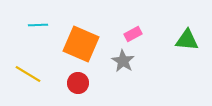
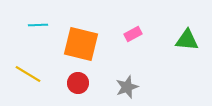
orange square: rotated 9 degrees counterclockwise
gray star: moved 4 px right, 26 px down; rotated 20 degrees clockwise
